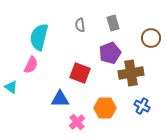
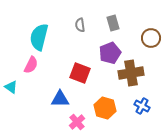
orange hexagon: rotated 15 degrees clockwise
